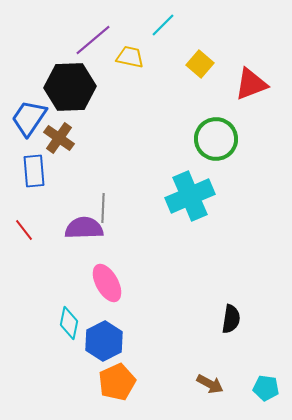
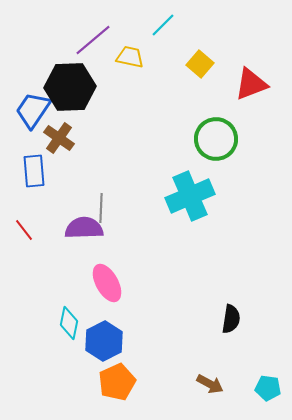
blue trapezoid: moved 4 px right, 8 px up
gray line: moved 2 px left
cyan pentagon: moved 2 px right
